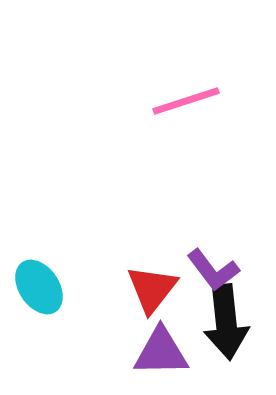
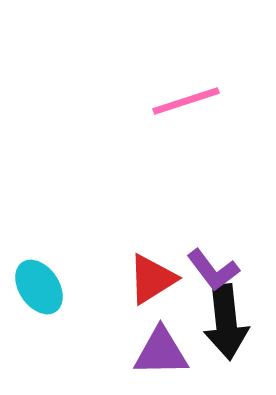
red triangle: moved 10 px up; rotated 20 degrees clockwise
